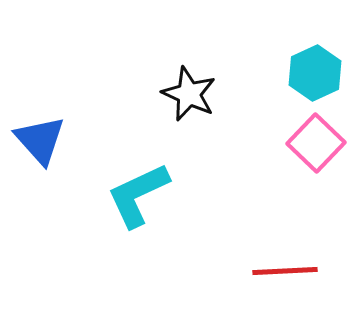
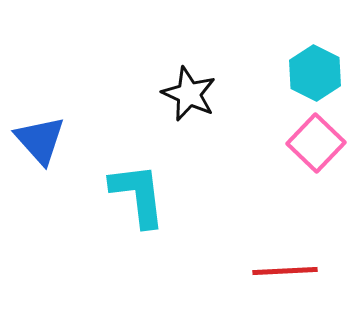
cyan hexagon: rotated 8 degrees counterclockwise
cyan L-shape: rotated 108 degrees clockwise
